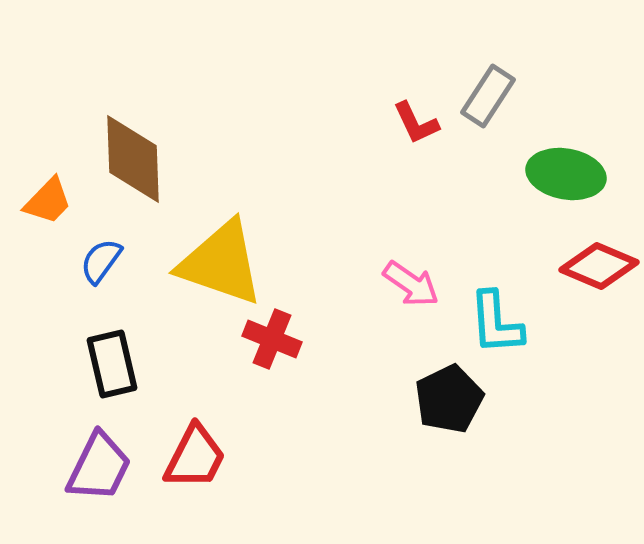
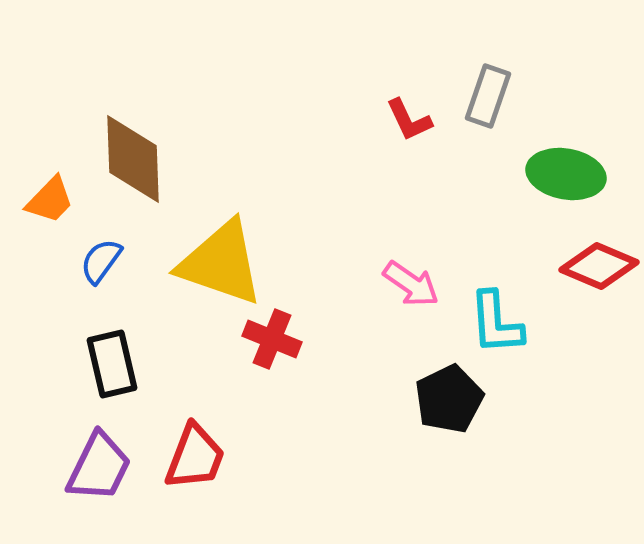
gray rectangle: rotated 14 degrees counterclockwise
red L-shape: moved 7 px left, 3 px up
orange trapezoid: moved 2 px right, 1 px up
red trapezoid: rotated 6 degrees counterclockwise
